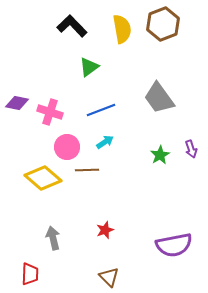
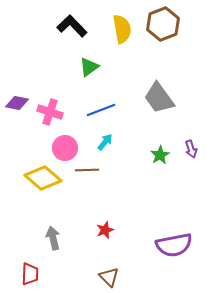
cyan arrow: rotated 18 degrees counterclockwise
pink circle: moved 2 px left, 1 px down
